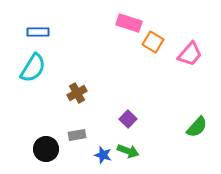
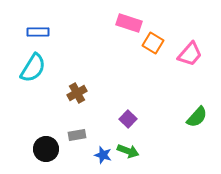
orange square: moved 1 px down
green semicircle: moved 10 px up
